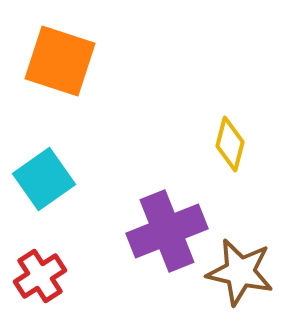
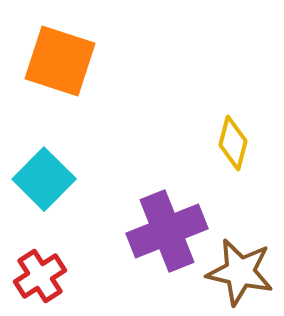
yellow diamond: moved 3 px right, 1 px up
cyan square: rotated 10 degrees counterclockwise
